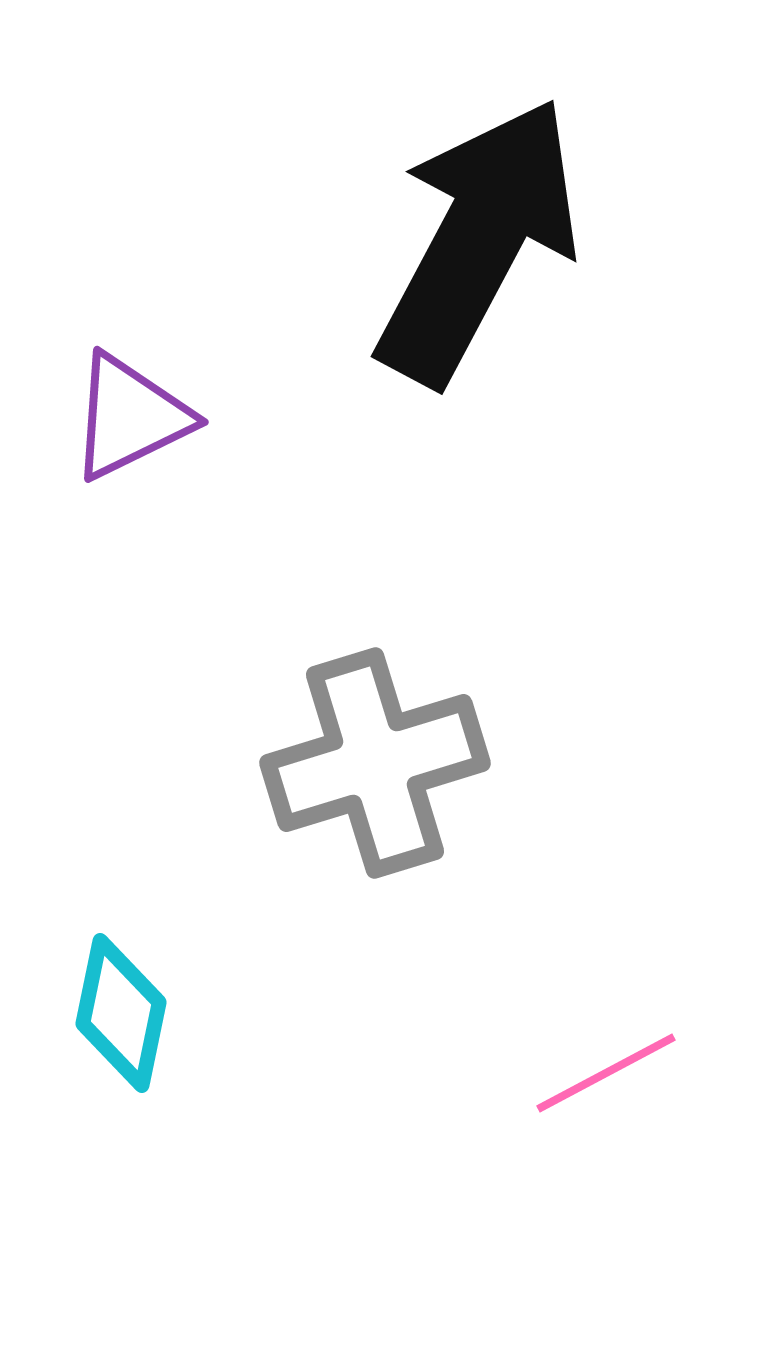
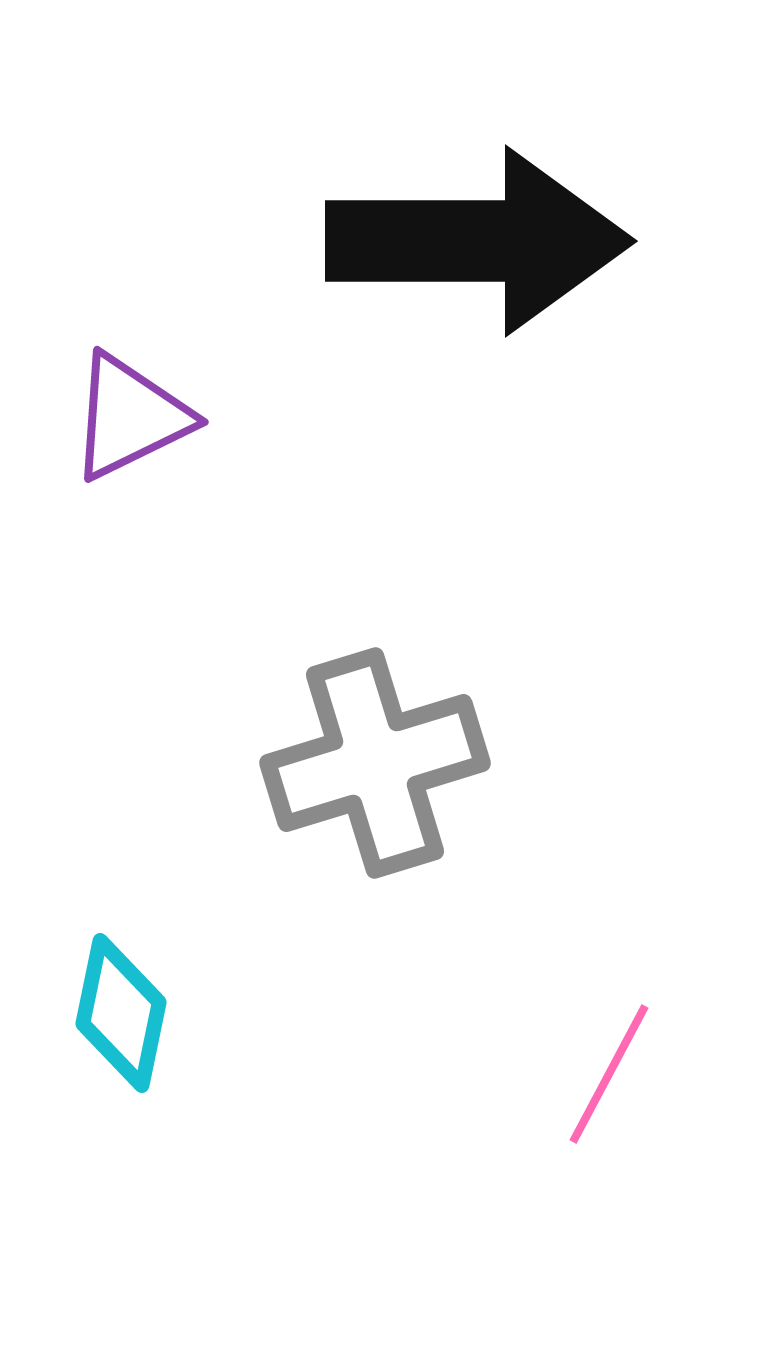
black arrow: rotated 62 degrees clockwise
pink line: moved 3 px right, 1 px down; rotated 34 degrees counterclockwise
